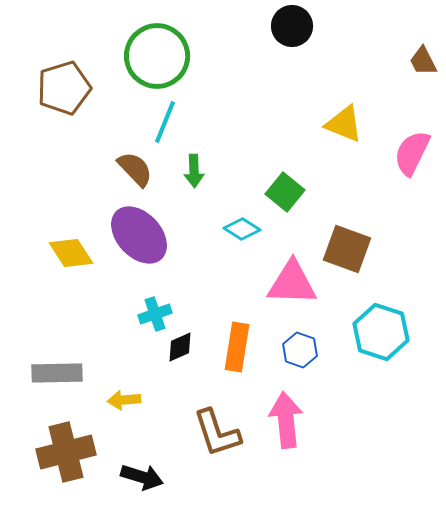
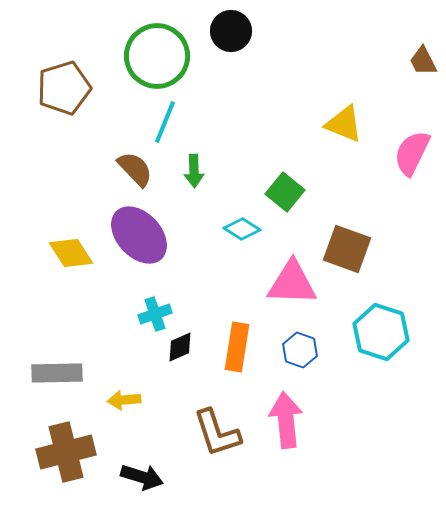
black circle: moved 61 px left, 5 px down
